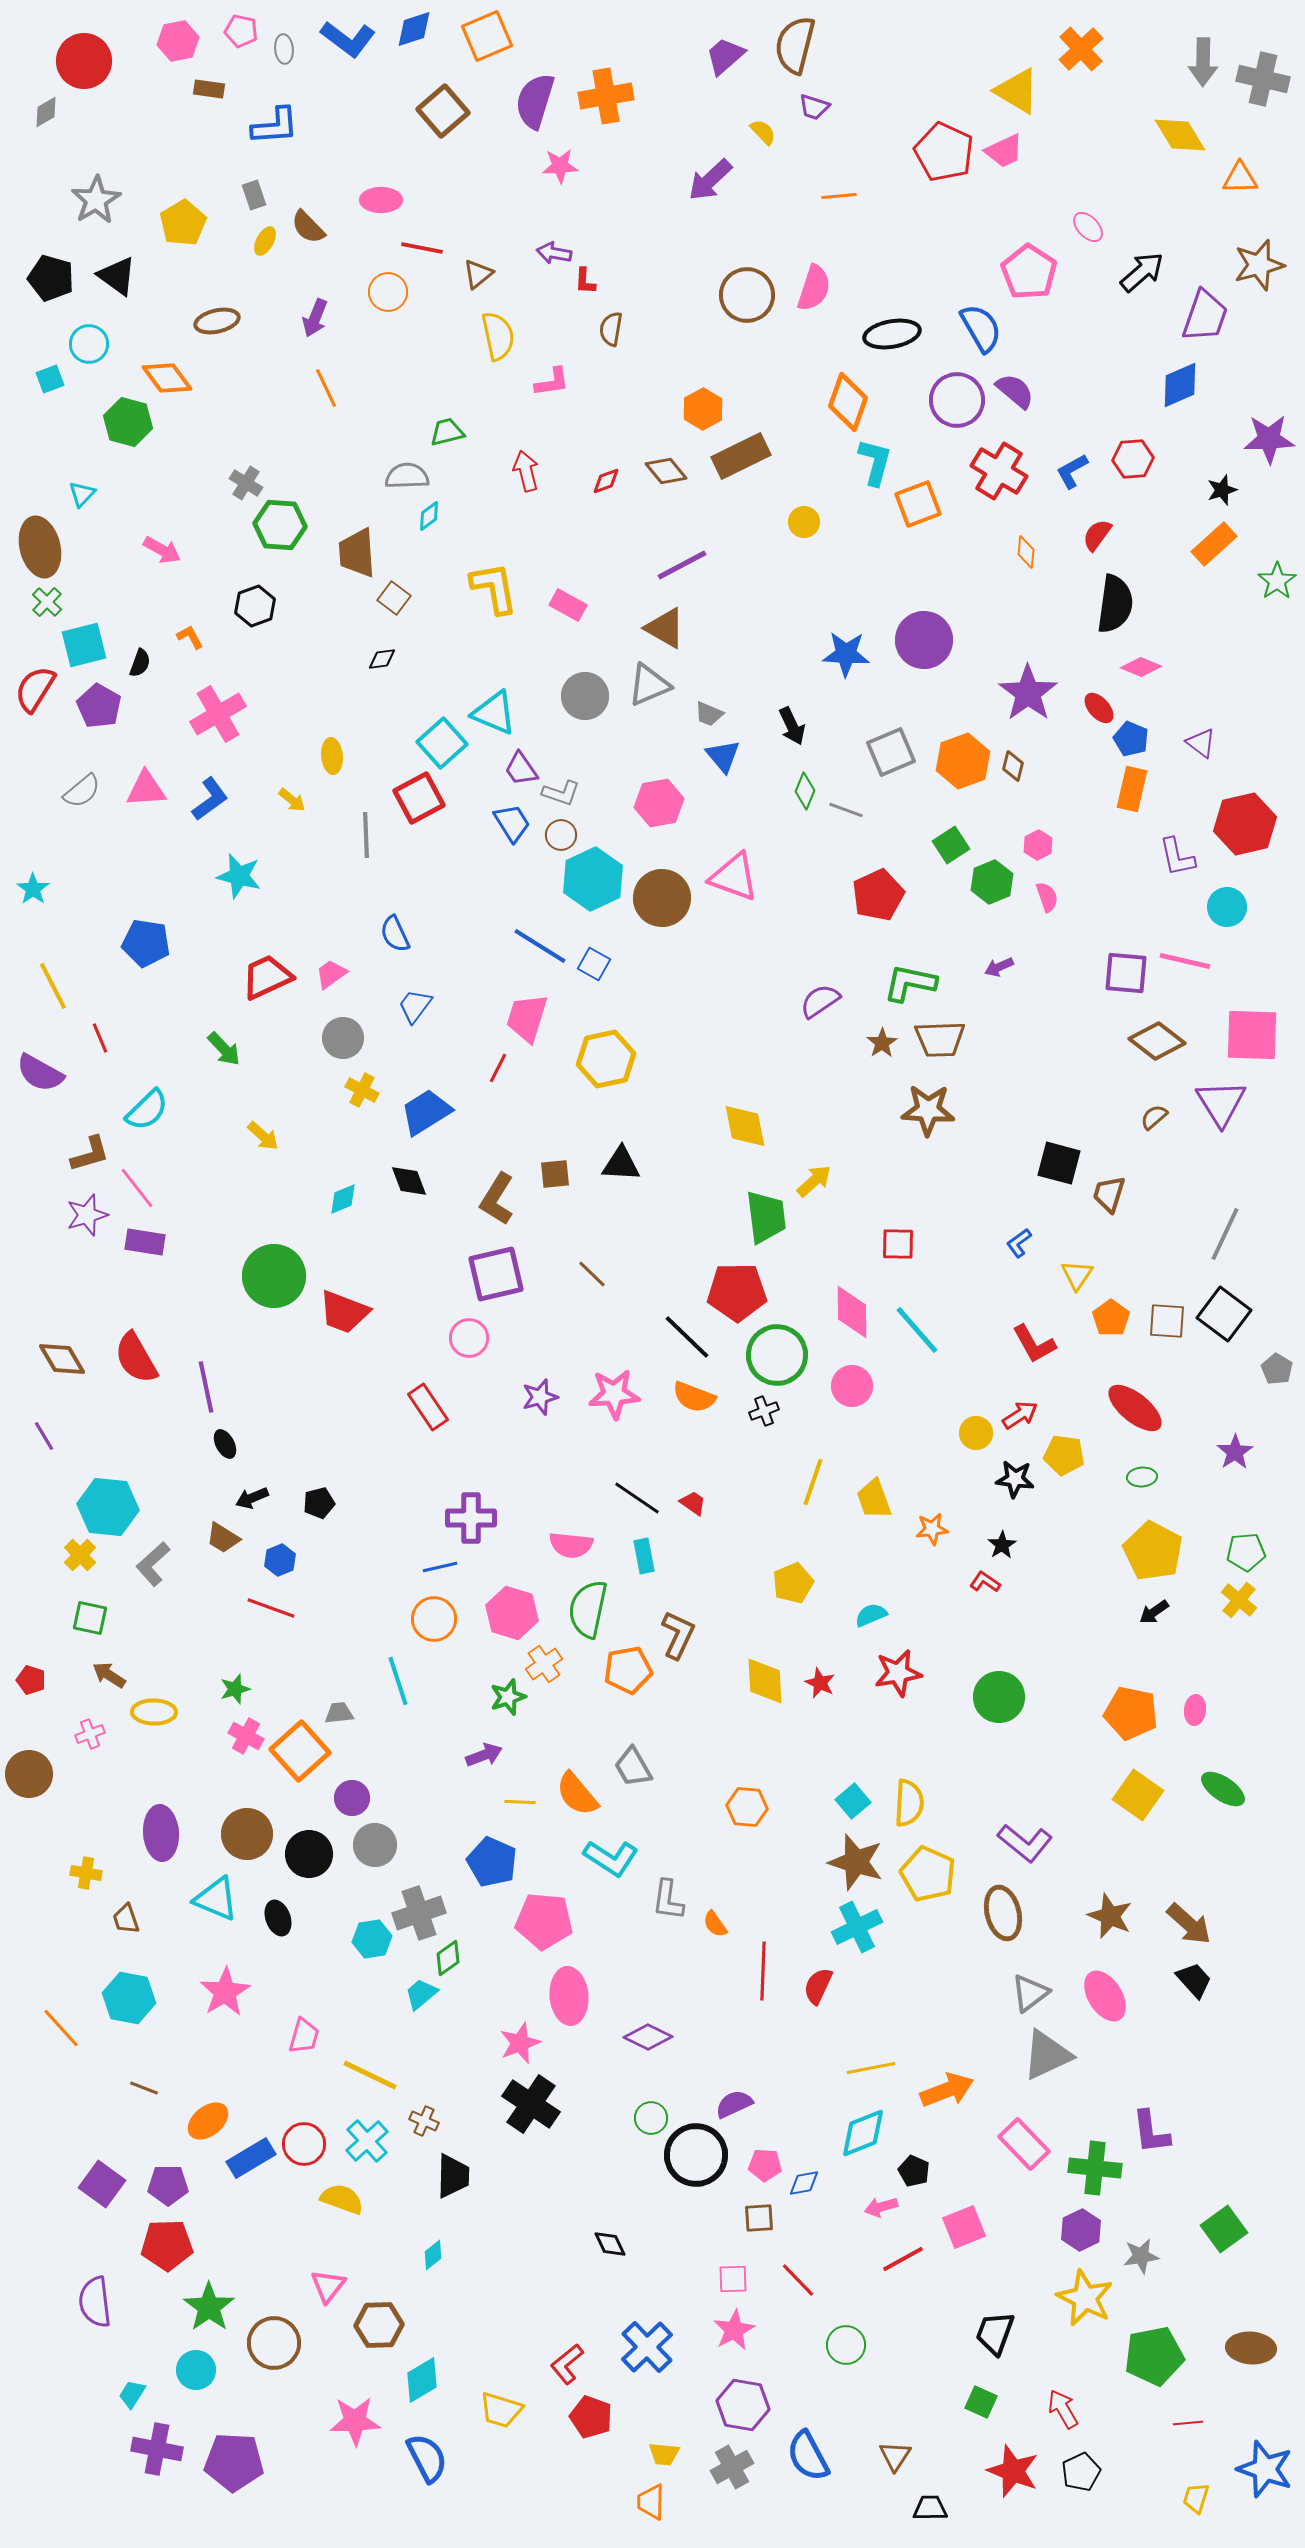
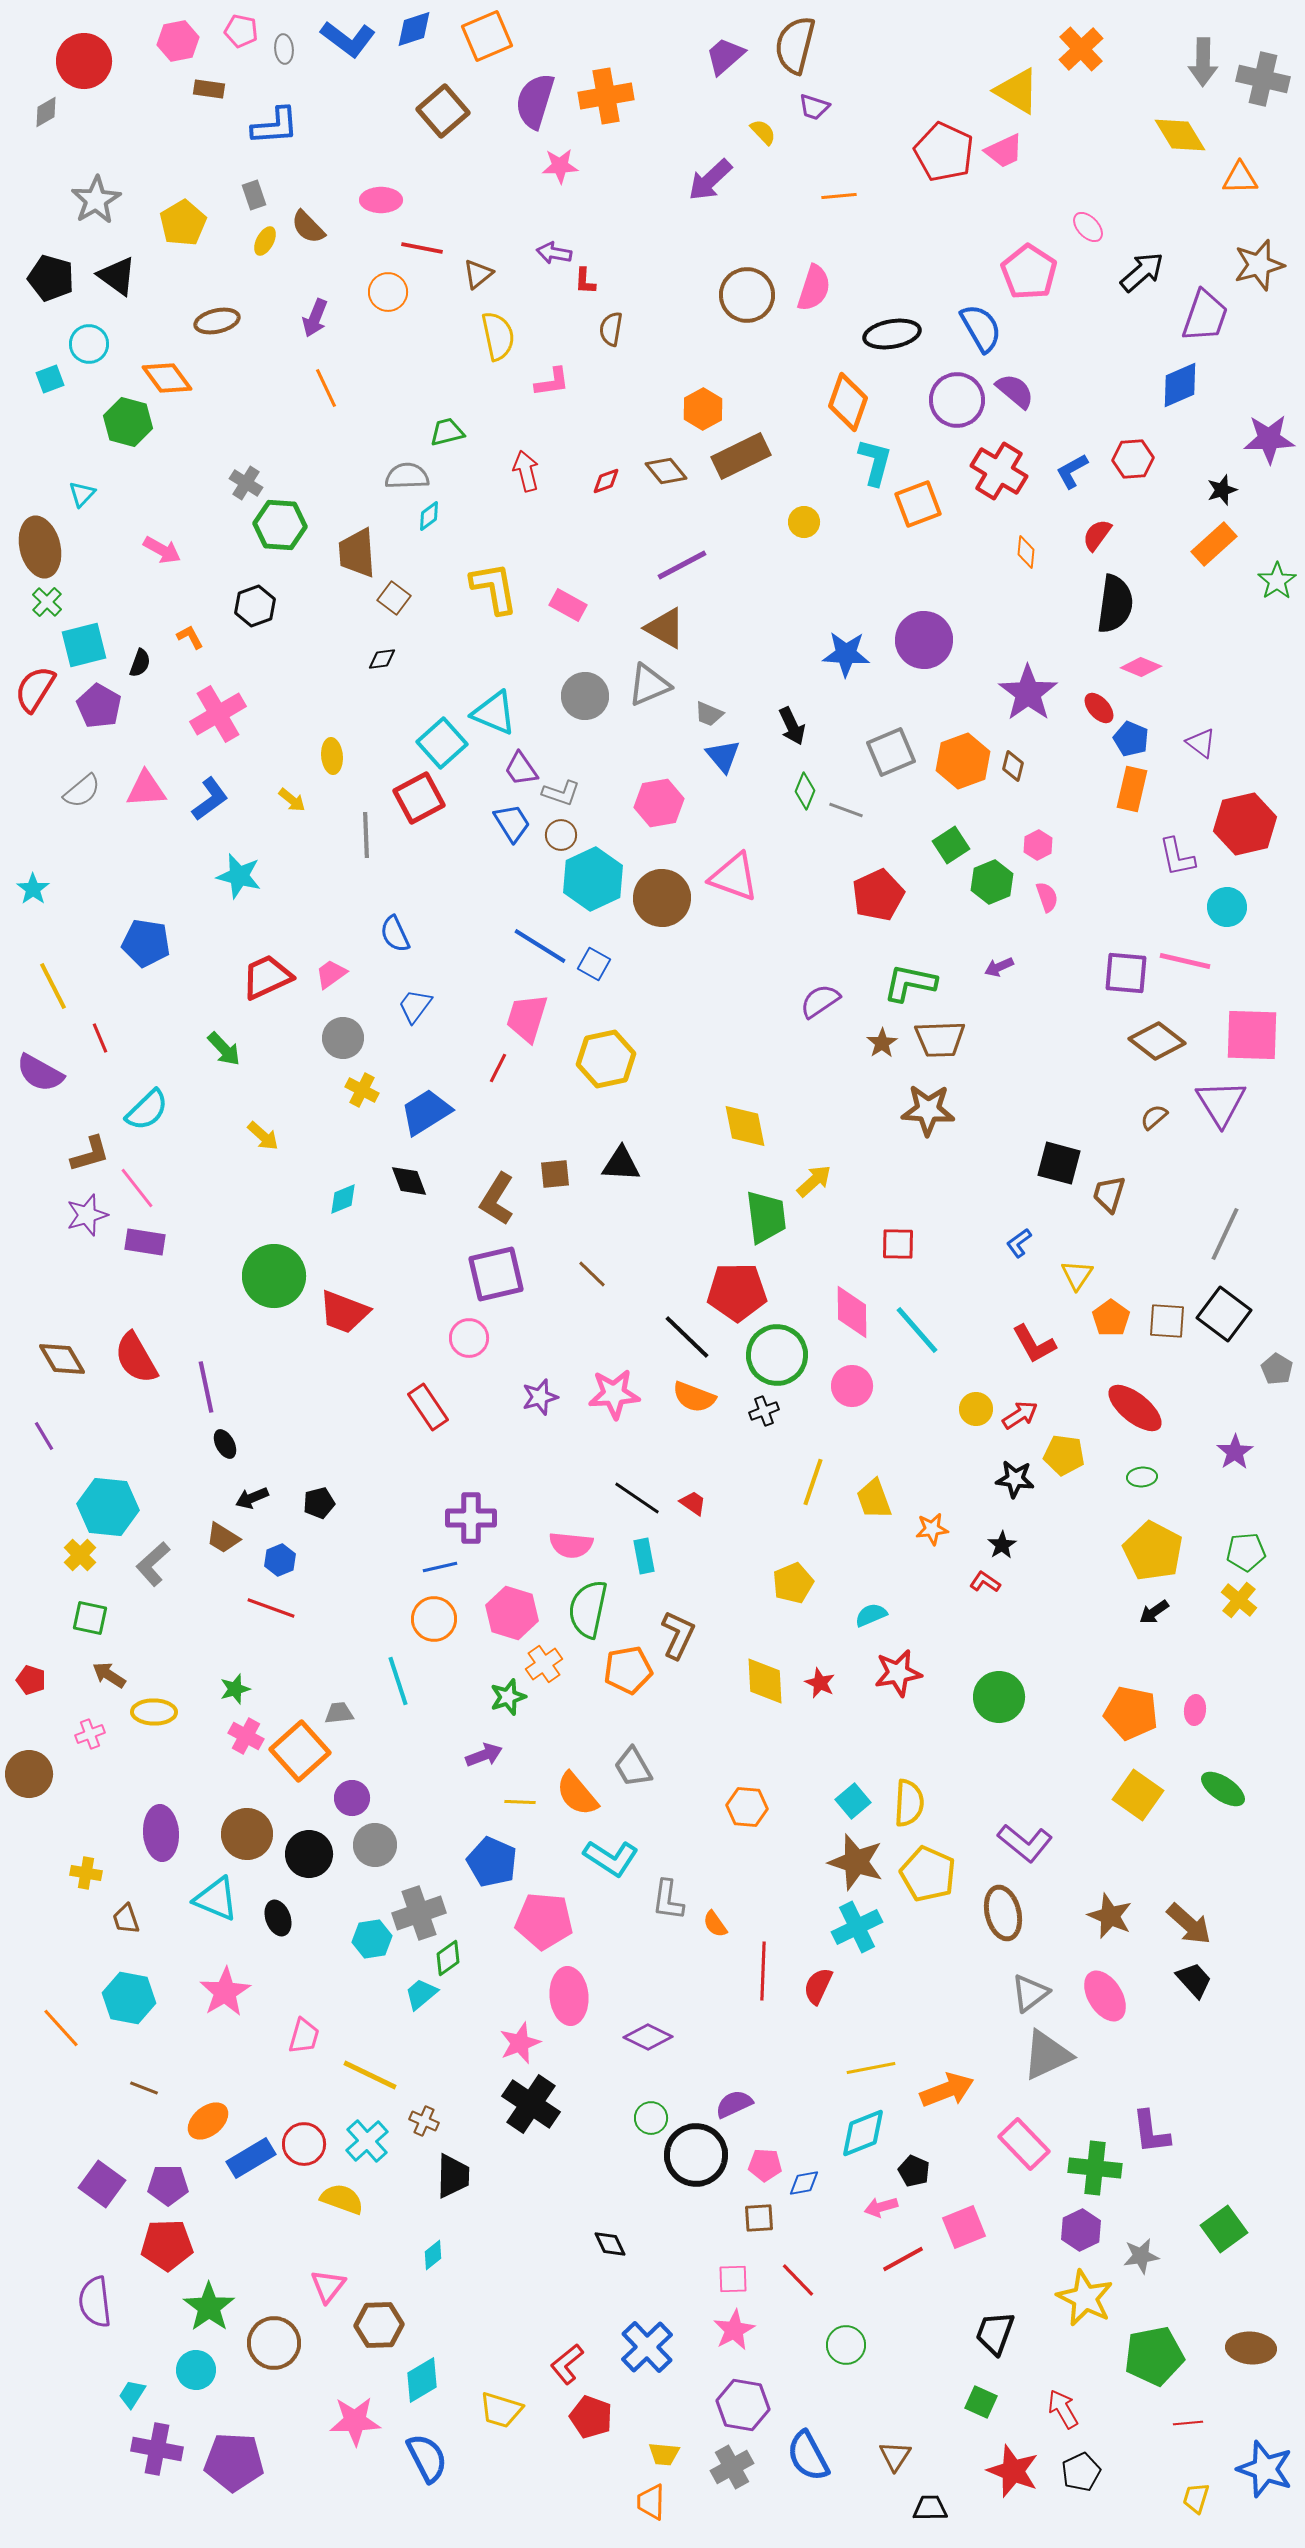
yellow circle at (976, 1433): moved 24 px up
